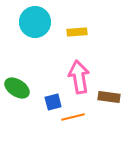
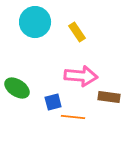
yellow rectangle: rotated 60 degrees clockwise
pink arrow: moved 2 px right, 1 px up; rotated 104 degrees clockwise
orange line: rotated 20 degrees clockwise
